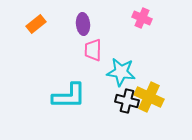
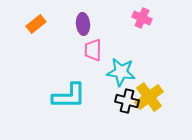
yellow cross: rotated 28 degrees clockwise
